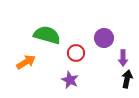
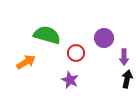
purple arrow: moved 1 px right, 1 px up
